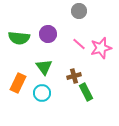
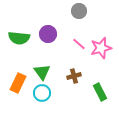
green triangle: moved 2 px left, 5 px down
green rectangle: moved 14 px right
